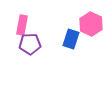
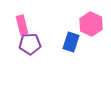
pink rectangle: rotated 24 degrees counterclockwise
blue rectangle: moved 3 px down
